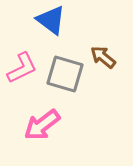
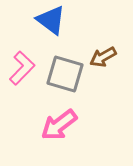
brown arrow: rotated 68 degrees counterclockwise
pink L-shape: rotated 20 degrees counterclockwise
pink arrow: moved 17 px right
